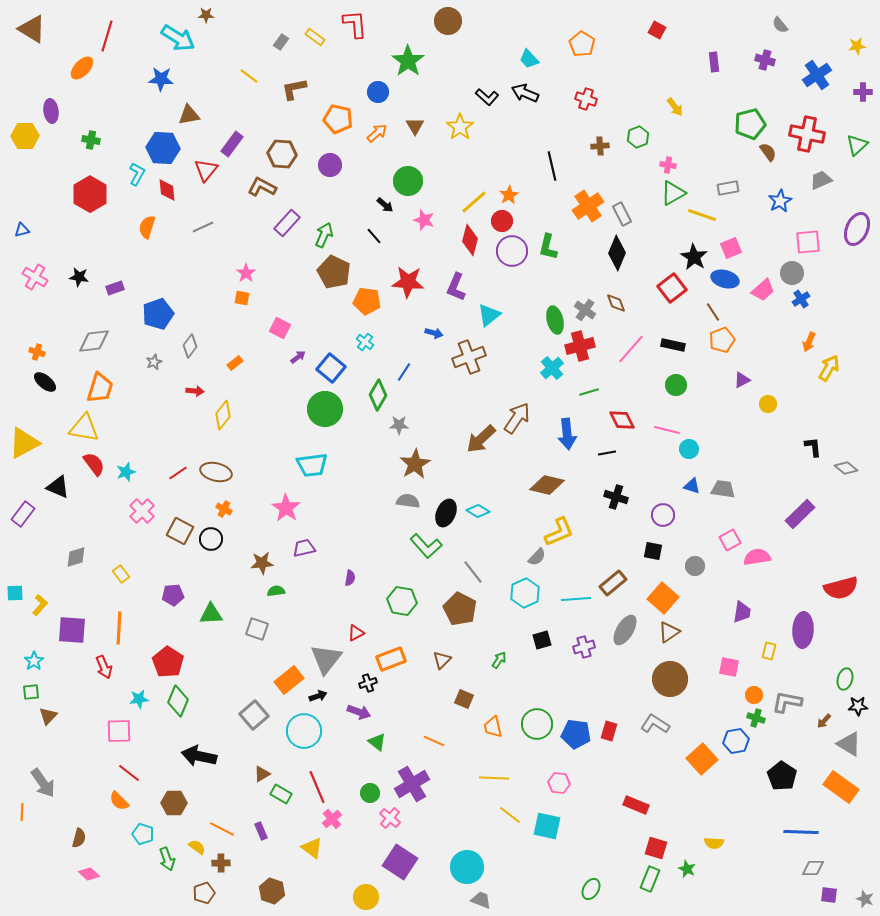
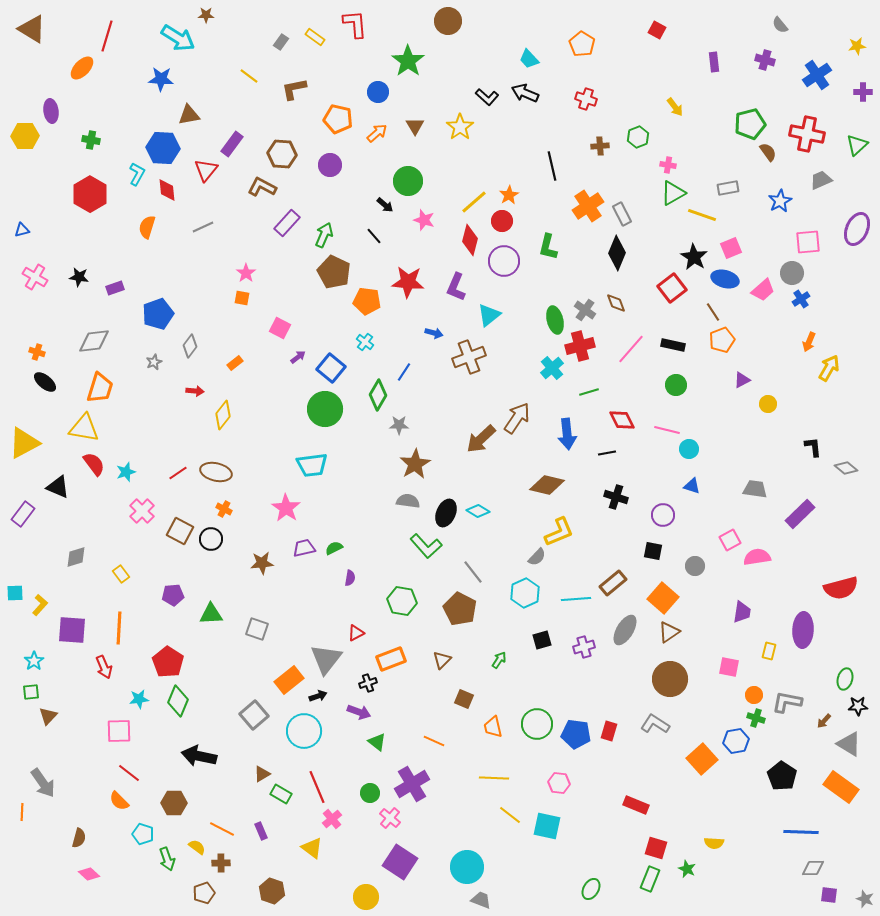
purple circle at (512, 251): moved 8 px left, 10 px down
gray trapezoid at (723, 489): moved 32 px right
green semicircle at (276, 591): moved 58 px right, 43 px up; rotated 18 degrees counterclockwise
